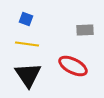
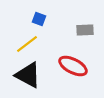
blue square: moved 13 px right
yellow line: rotated 45 degrees counterclockwise
black triangle: rotated 28 degrees counterclockwise
